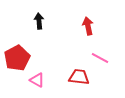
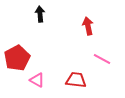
black arrow: moved 1 px right, 7 px up
pink line: moved 2 px right, 1 px down
red trapezoid: moved 3 px left, 3 px down
